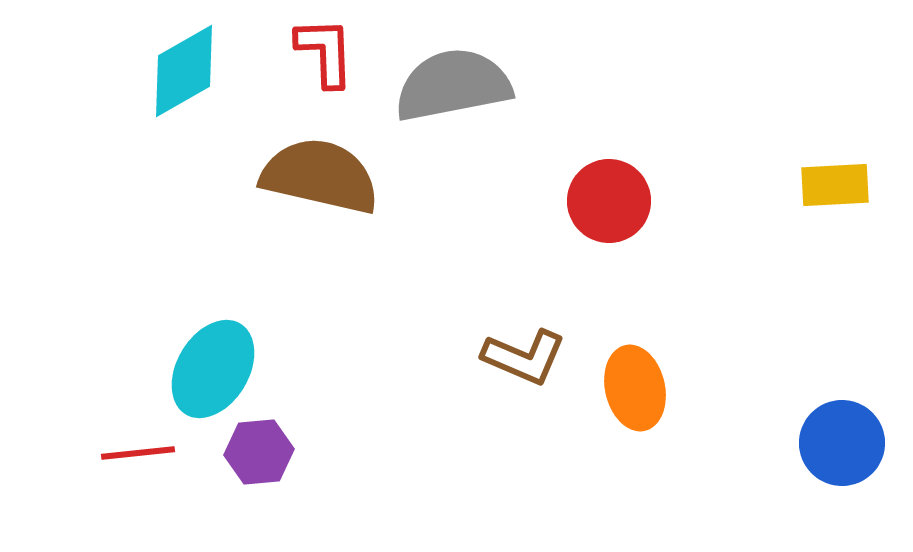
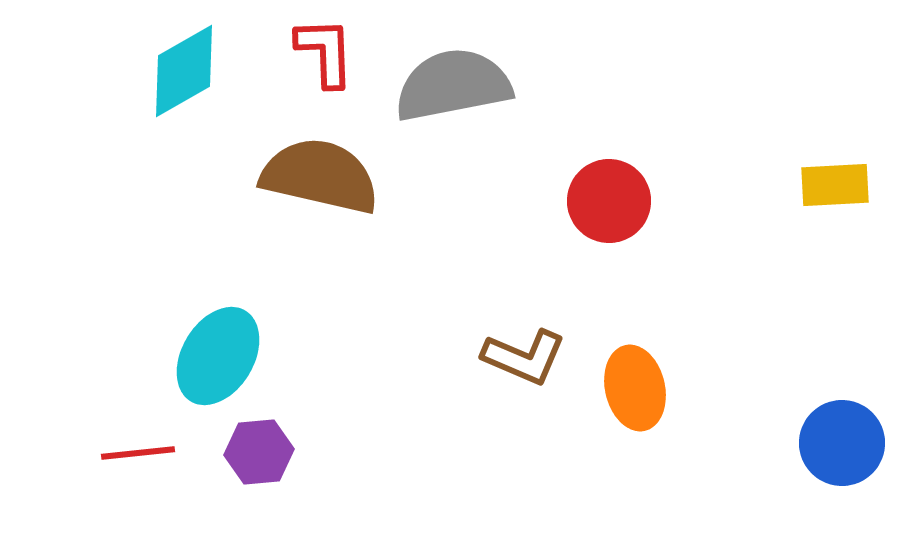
cyan ellipse: moved 5 px right, 13 px up
